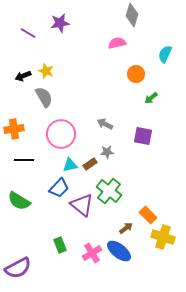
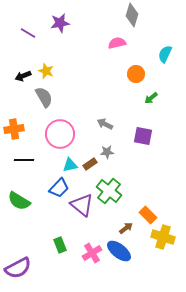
pink circle: moved 1 px left
